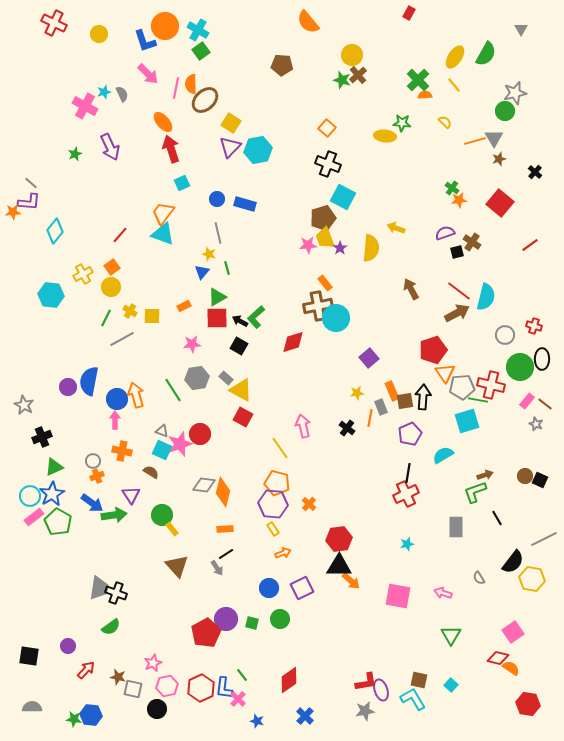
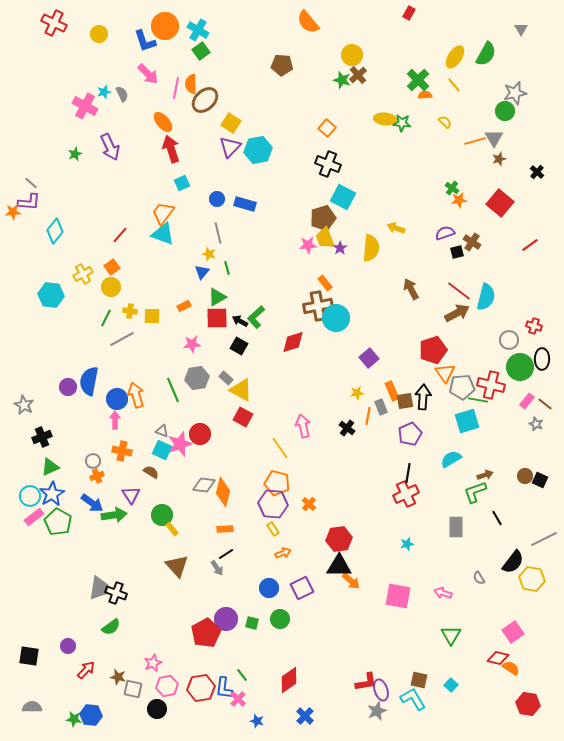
yellow ellipse at (385, 136): moved 17 px up
black cross at (535, 172): moved 2 px right
yellow cross at (130, 311): rotated 24 degrees counterclockwise
gray circle at (505, 335): moved 4 px right, 5 px down
green line at (173, 390): rotated 10 degrees clockwise
orange line at (370, 418): moved 2 px left, 2 px up
cyan semicircle at (443, 455): moved 8 px right, 4 px down
green triangle at (54, 467): moved 4 px left
red hexagon at (201, 688): rotated 16 degrees clockwise
gray star at (365, 711): moved 12 px right; rotated 12 degrees counterclockwise
